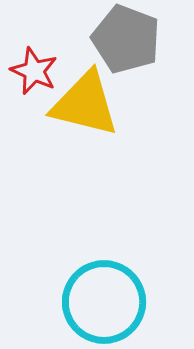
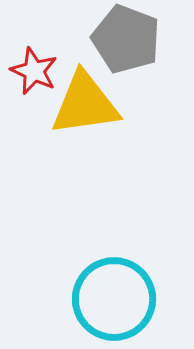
yellow triangle: rotated 22 degrees counterclockwise
cyan circle: moved 10 px right, 3 px up
